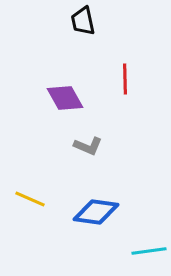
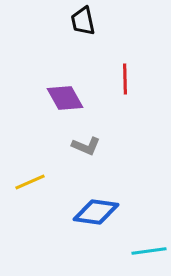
gray L-shape: moved 2 px left
yellow line: moved 17 px up; rotated 48 degrees counterclockwise
